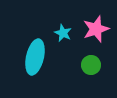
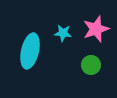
cyan star: rotated 18 degrees counterclockwise
cyan ellipse: moved 5 px left, 6 px up
